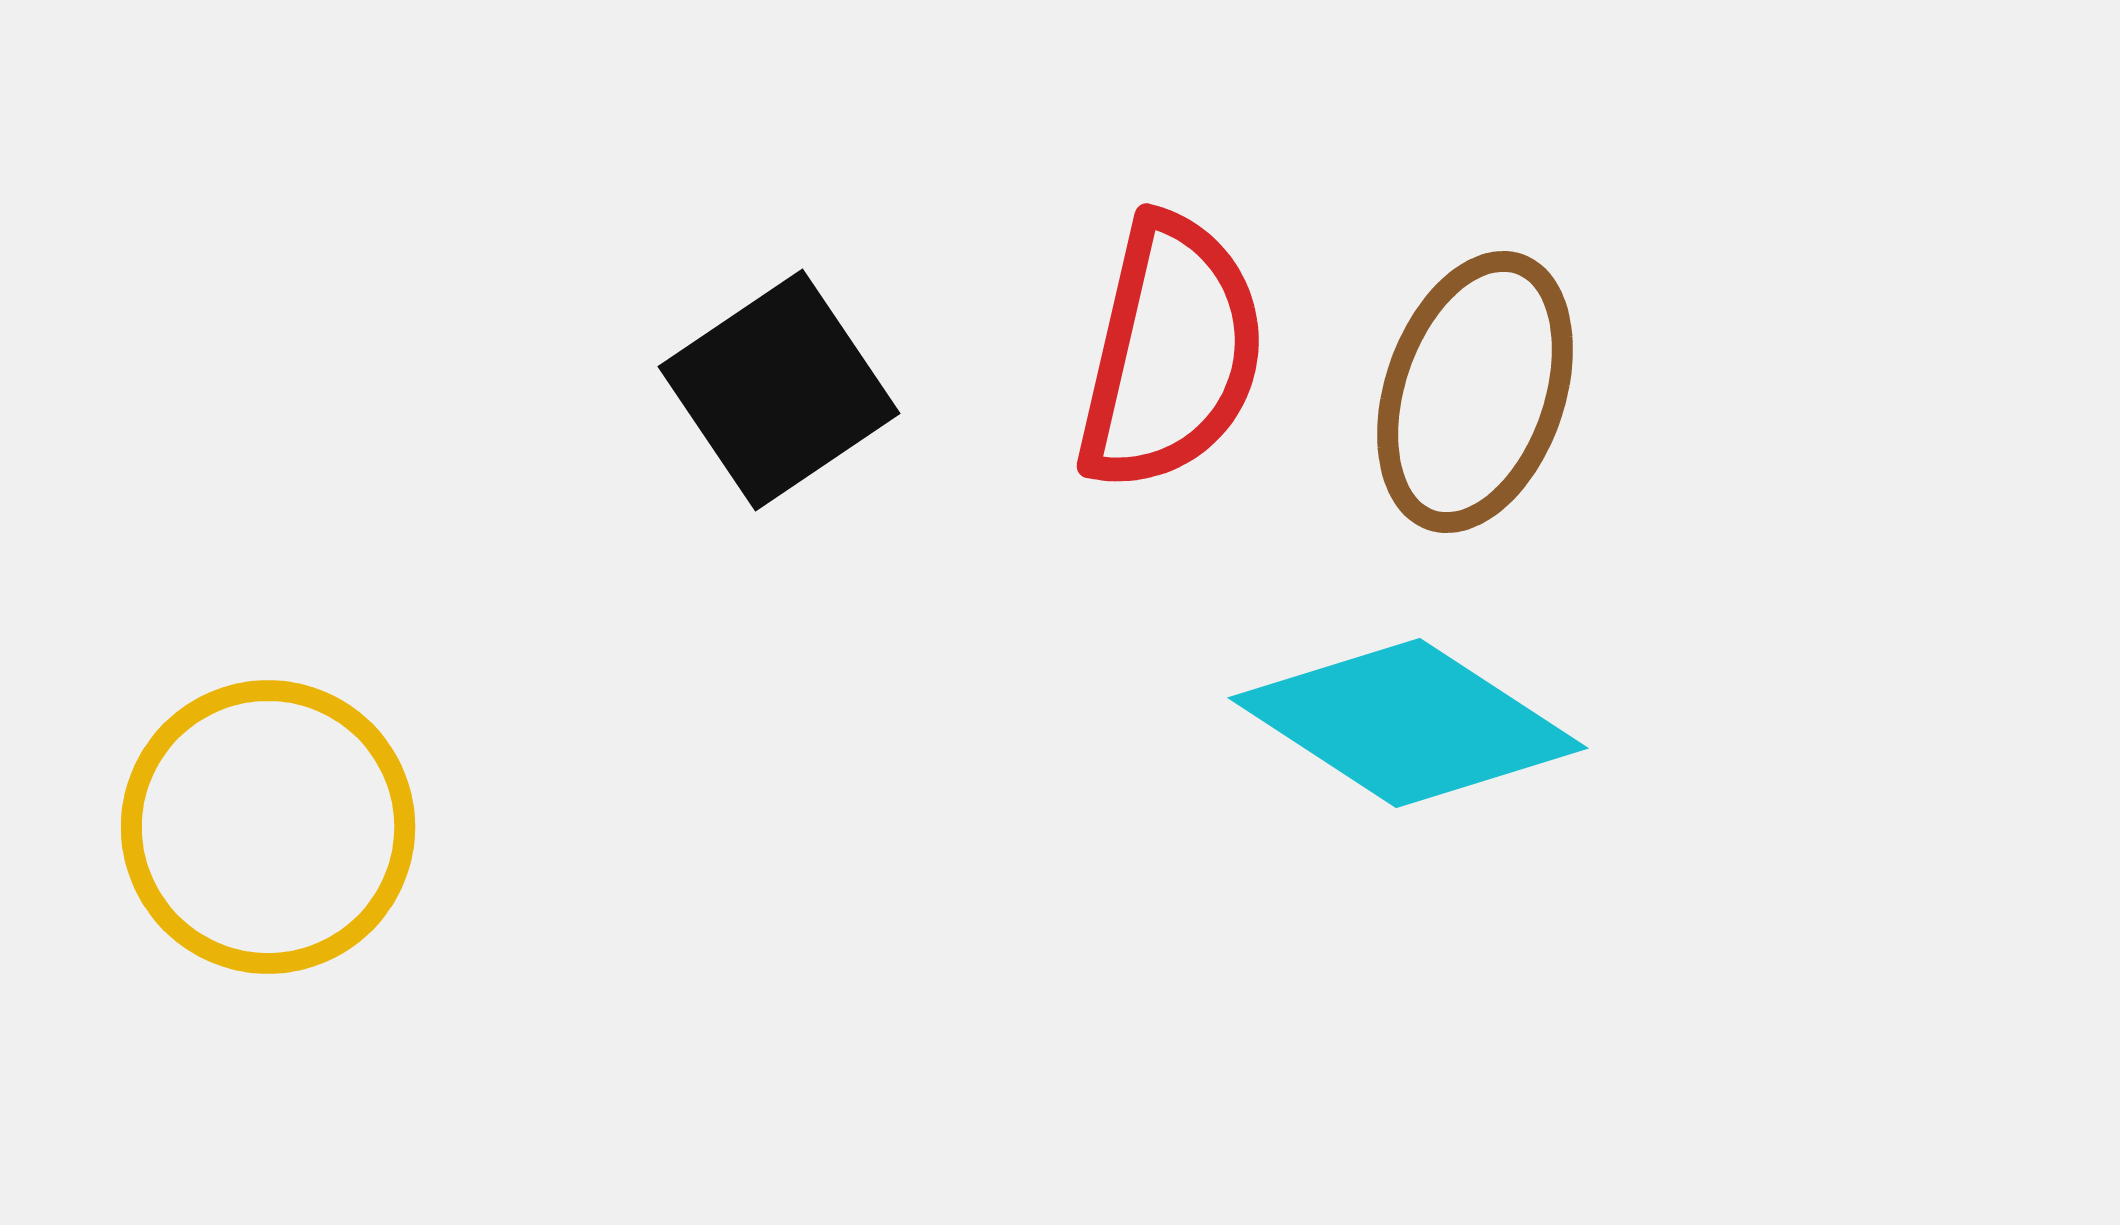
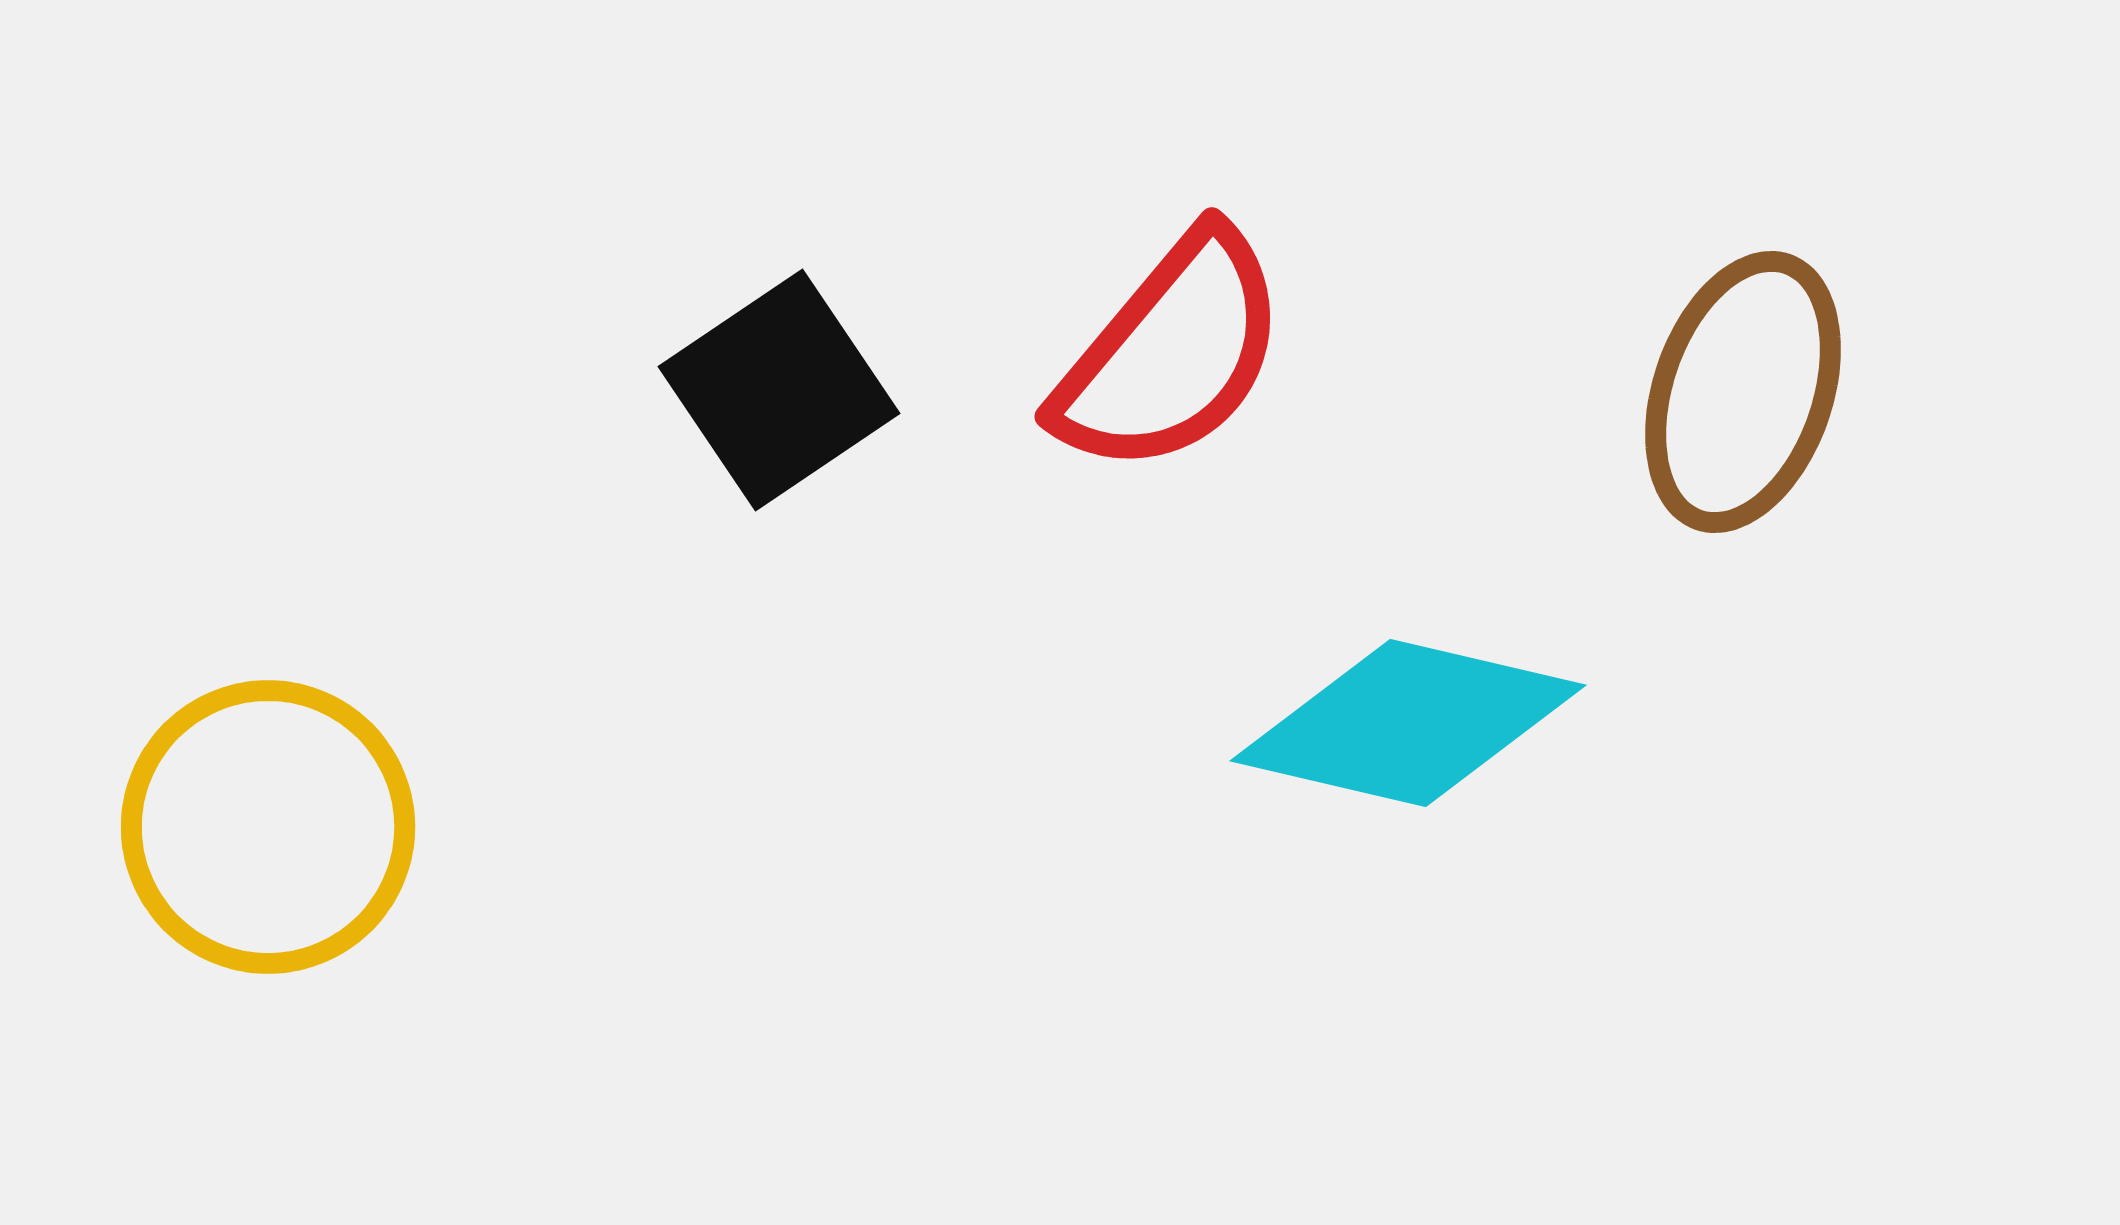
red semicircle: rotated 27 degrees clockwise
brown ellipse: moved 268 px right
cyan diamond: rotated 20 degrees counterclockwise
